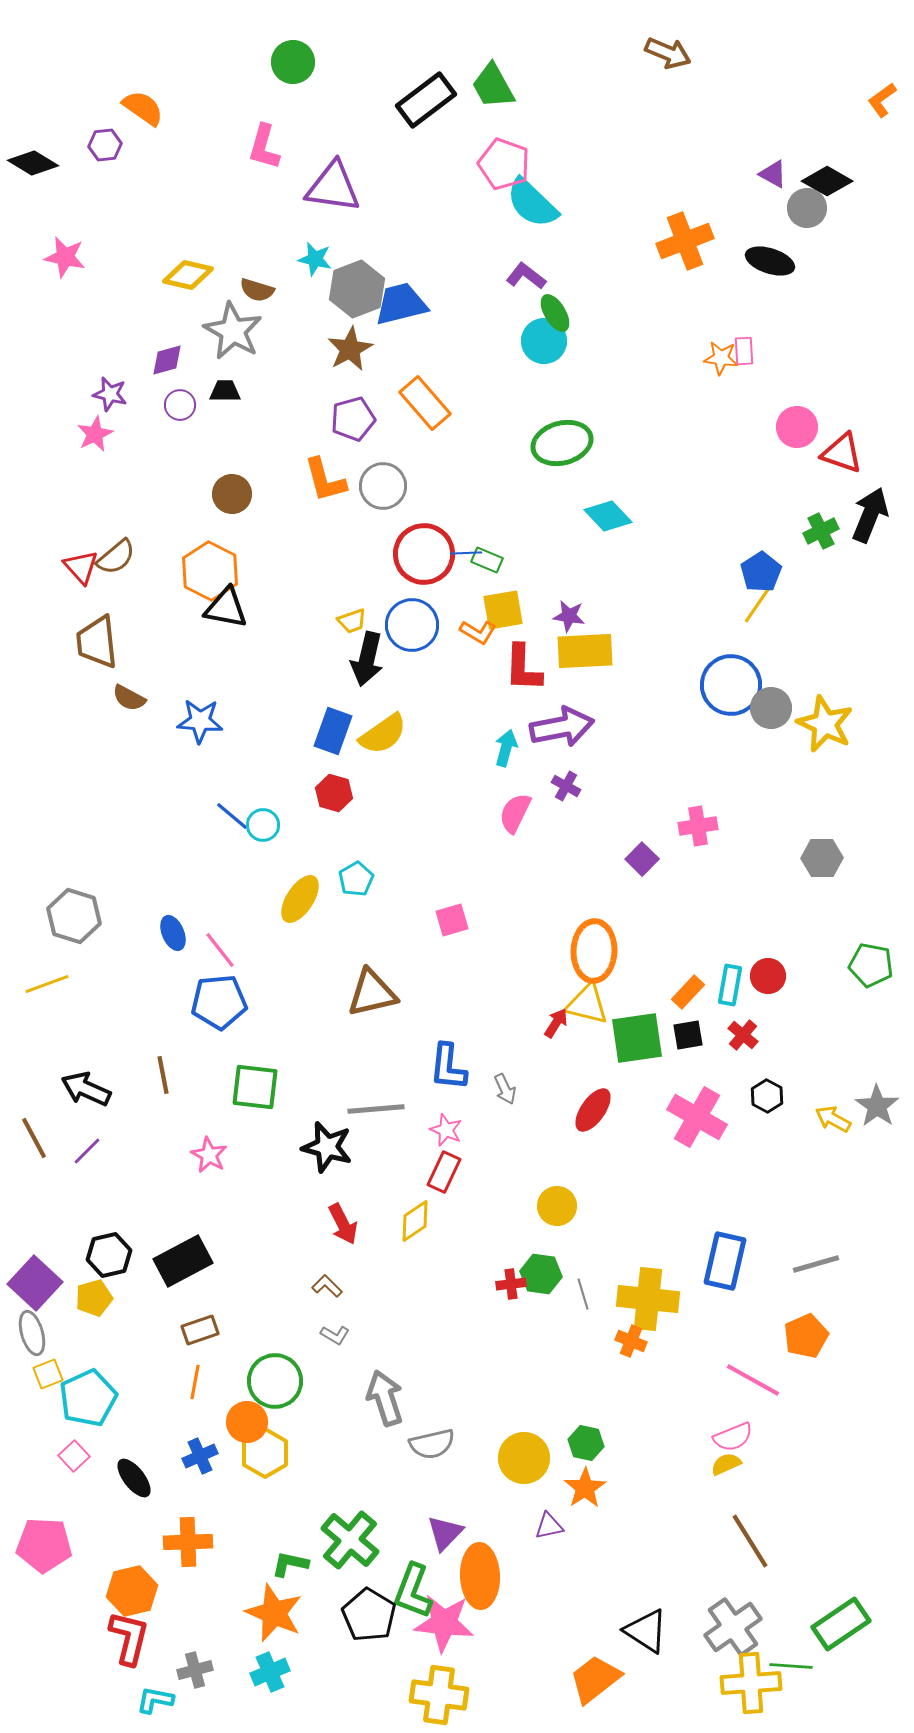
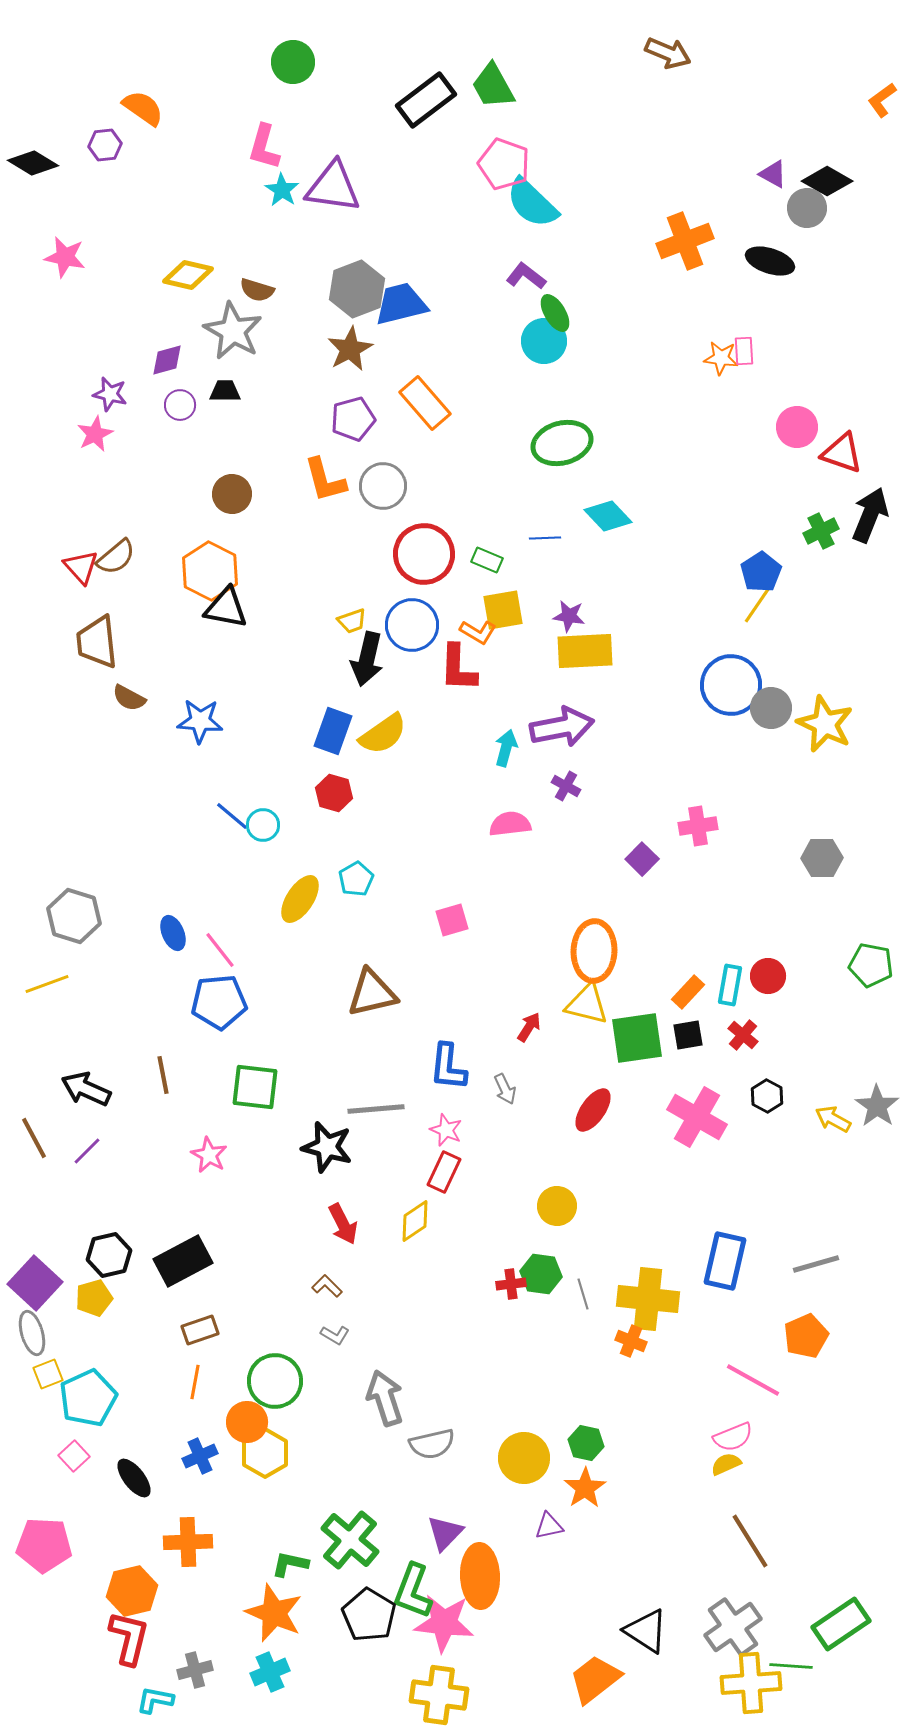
cyan star at (315, 259): moved 33 px left, 69 px up; rotated 20 degrees clockwise
blue line at (466, 553): moved 79 px right, 15 px up
red L-shape at (523, 668): moved 65 px left
pink semicircle at (515, 813): moved 5 px left, 11 px down; rotated 57 degrees clockwise
red arrow at (556, 1023): moved 27 px left, 4 px down
